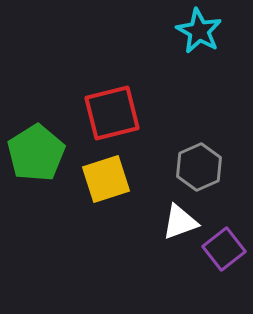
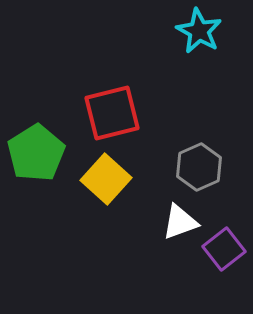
yellow square: rotated 30 degrees counterclockwise
